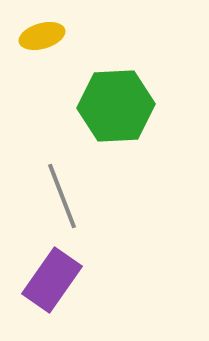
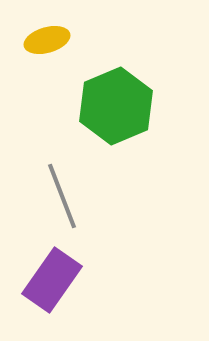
yellow ellipse: moved 5 px right, 4 px down
green hexagon: rotated 20 degrees counterclockwise
